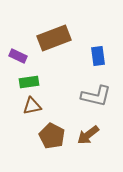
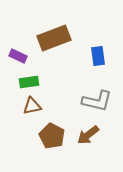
gray L-shape: moved 1 px right, 5 px down
